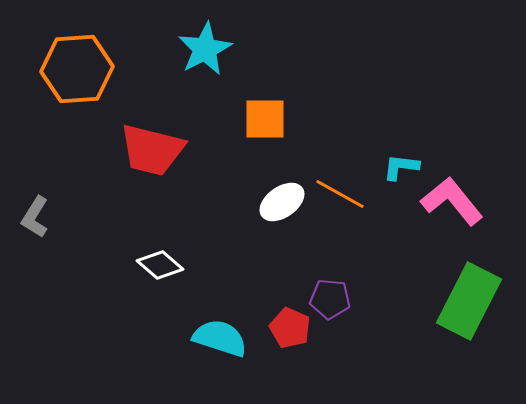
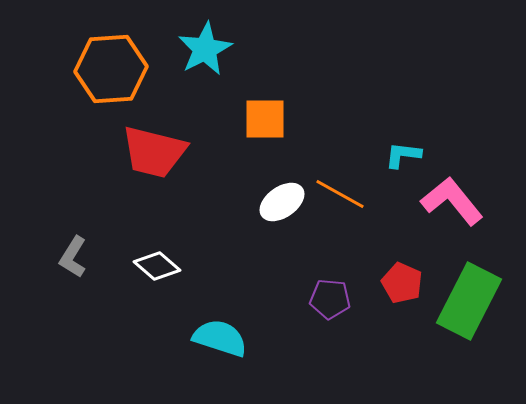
orange hexagon: moved 34 px right
red trapezoid: moved 2 px right, 2 px down
cyan L-shape: moved 2 px right, 12 px up
gray L-shape: moved 38 px right, 40 px down
white diamond: moved 3 px left, 1 px down
red pentagon: moved 112 px right, 45 px up
